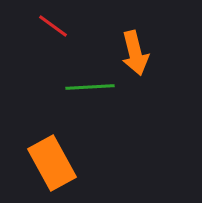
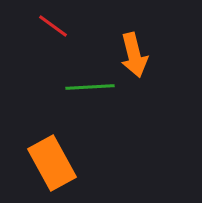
orange arrow: moved 1 px left, 2 px down
